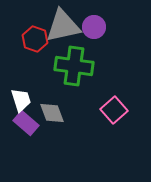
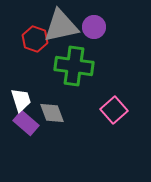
gray triangle: moved 2 px left
